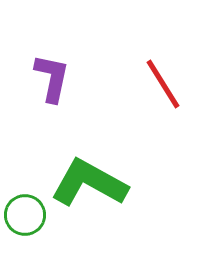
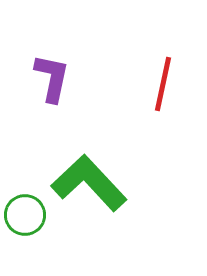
red line: rotated 44 degrees clockwise
green L-shape: rotated 18 degrees clockwise
